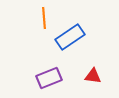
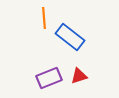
blue rectangle: rotated 72 degrees clockwise
red triangle: moved 14 px left; rotated 24 degrees counterclockwise
